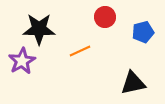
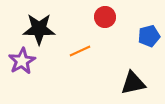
blue pentagon: moved 6 px right, 4 px down
